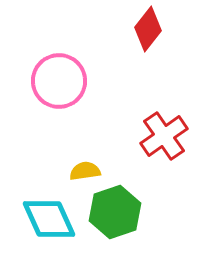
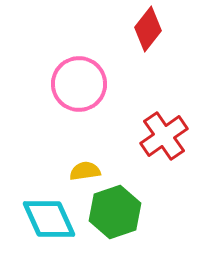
pink circle: moved 20 px right, 3 px down
